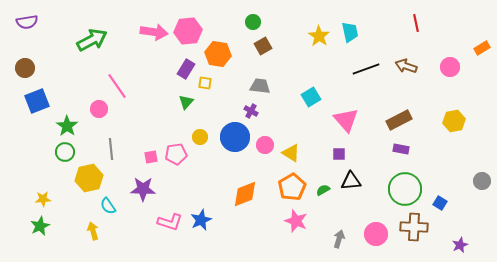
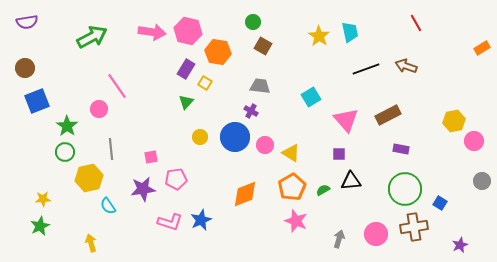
red line at (416, 23): rotated 18 degrees counterclockwise
pink hexagon at (188, 31): rotated 20 degrees clockwise
pink arrow at (154, 32): moved 2 px left
green arrow at (92, 40): moved 3 px up
brown square at (263, 46): rotated 30 degrees counterclockwise
orange hexagon at (218, 54): moved 2 px up
pink circle at (450, 67): moved 24 px right, 74 px down
yellow square at (205, 83): rotated 24 degrees clockwise
brown rectangle at (399, 120): moved 11 px left, 5 px up
pink pentagon at (176, 154): moved 25 px down
purple star at (143, 189): rotated 10 degrees counterclockwise
brown cross at (414, 227): rotated 12 degrees counterclockwise
yellow arrow at (93, 231): moved 2 px left, 12 px down
